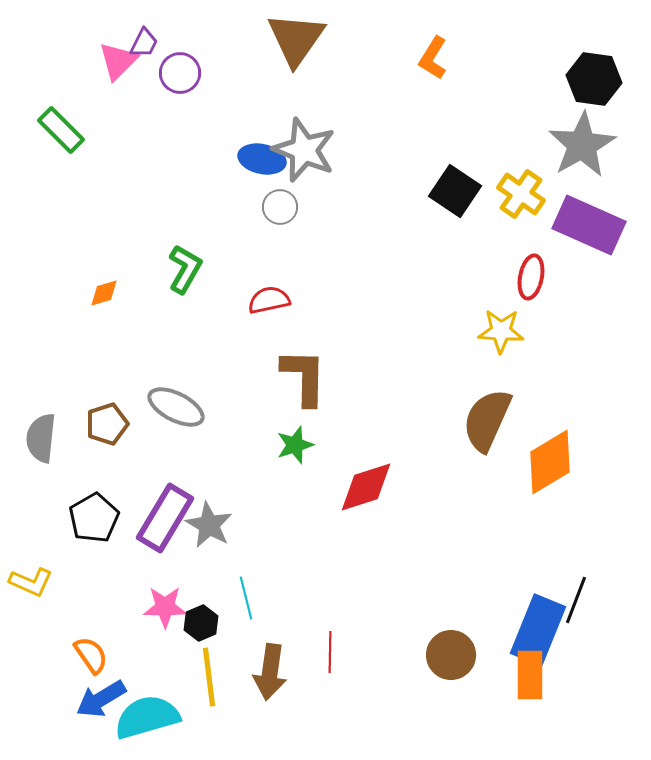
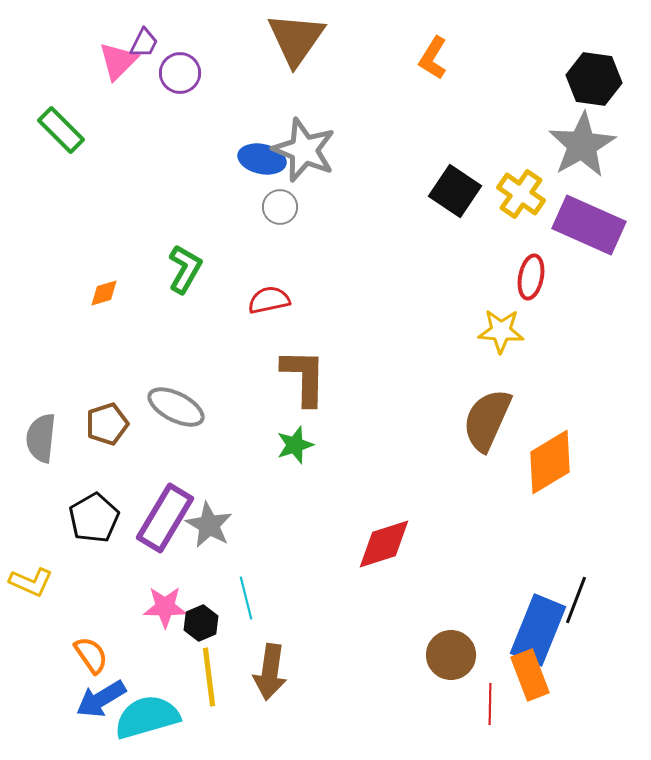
red diamond at (366, 487): moved 18 px right, 57 px down
red line at (330, 652): moved 160 px right, 52 px down
orange rectangle at (530, 675): rotated 21 degrees counterclockwise
